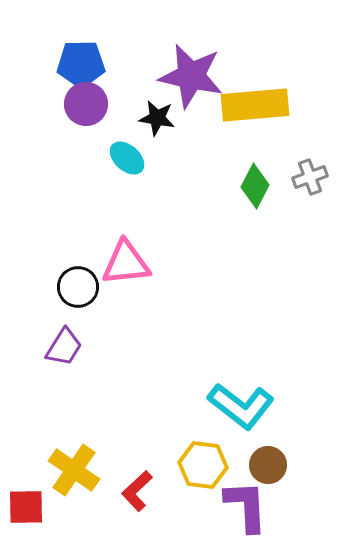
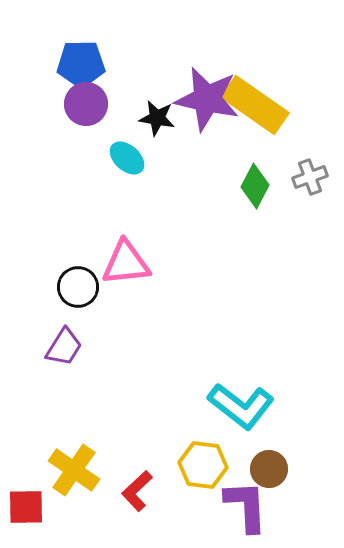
purple star: moved 16 px right, 23 px down
yellow rectangle: rotated 40 degrees clockwise
brown circle: moved 1 px right, 4 px down
